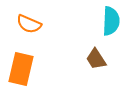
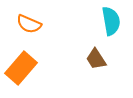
cyan semicircle: rotated 12 degrees counterclockwise
orange rectangle: moved 1 px up; rotated 28 degrees clockwise
